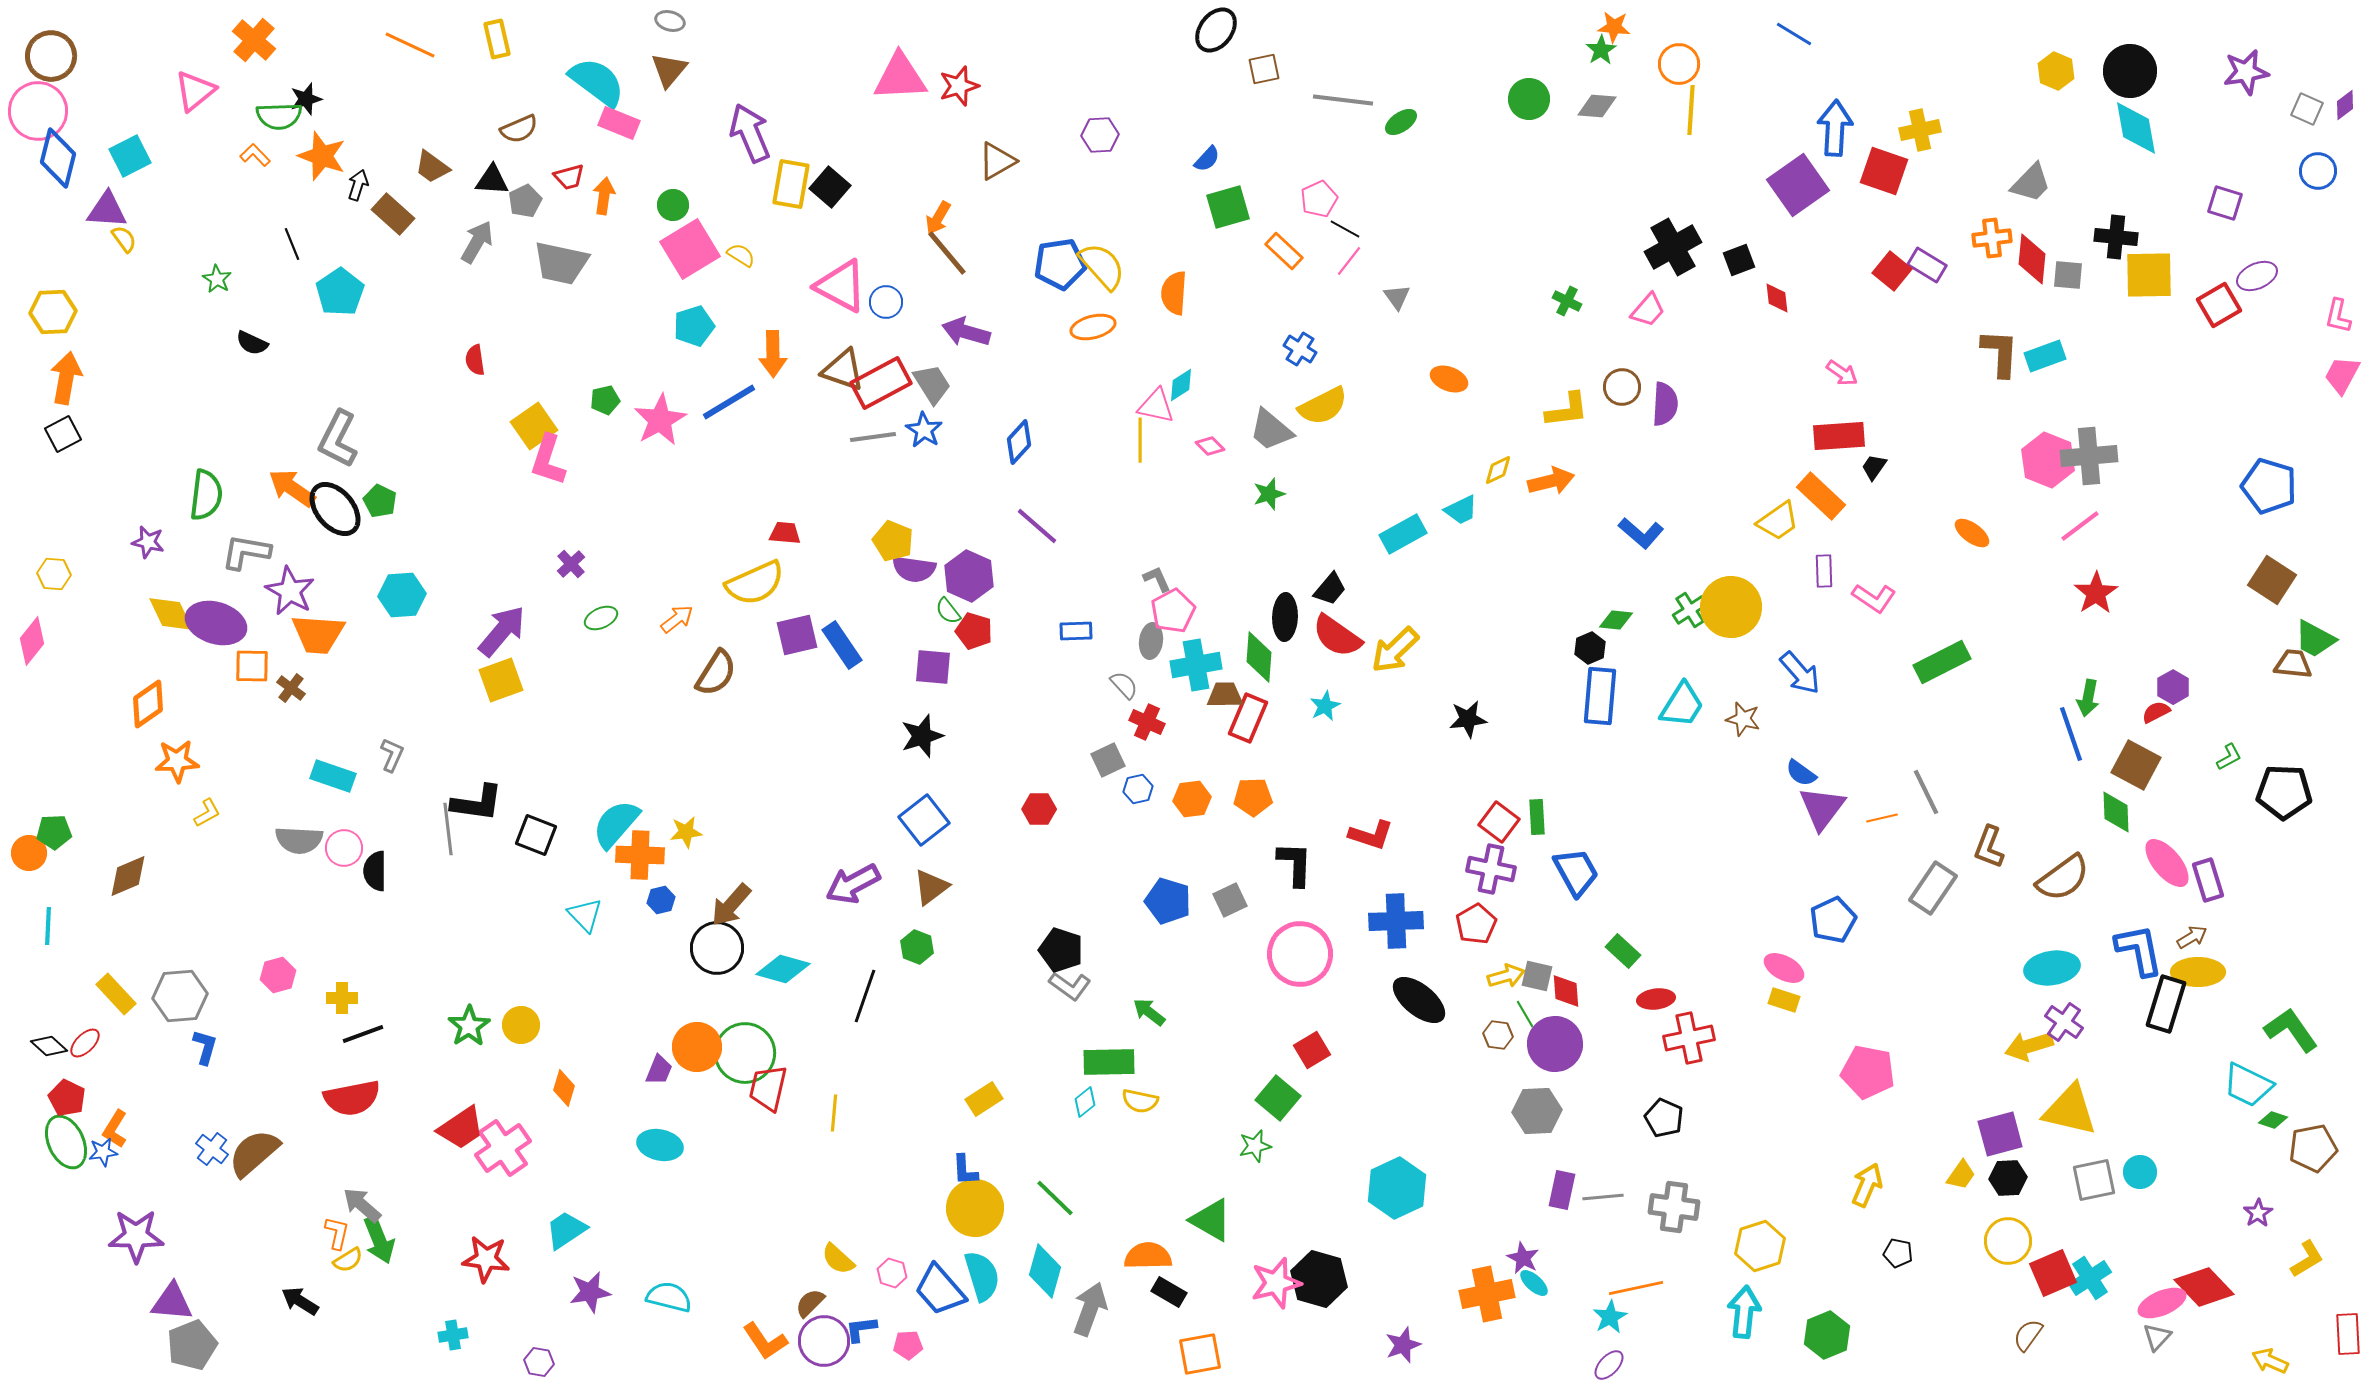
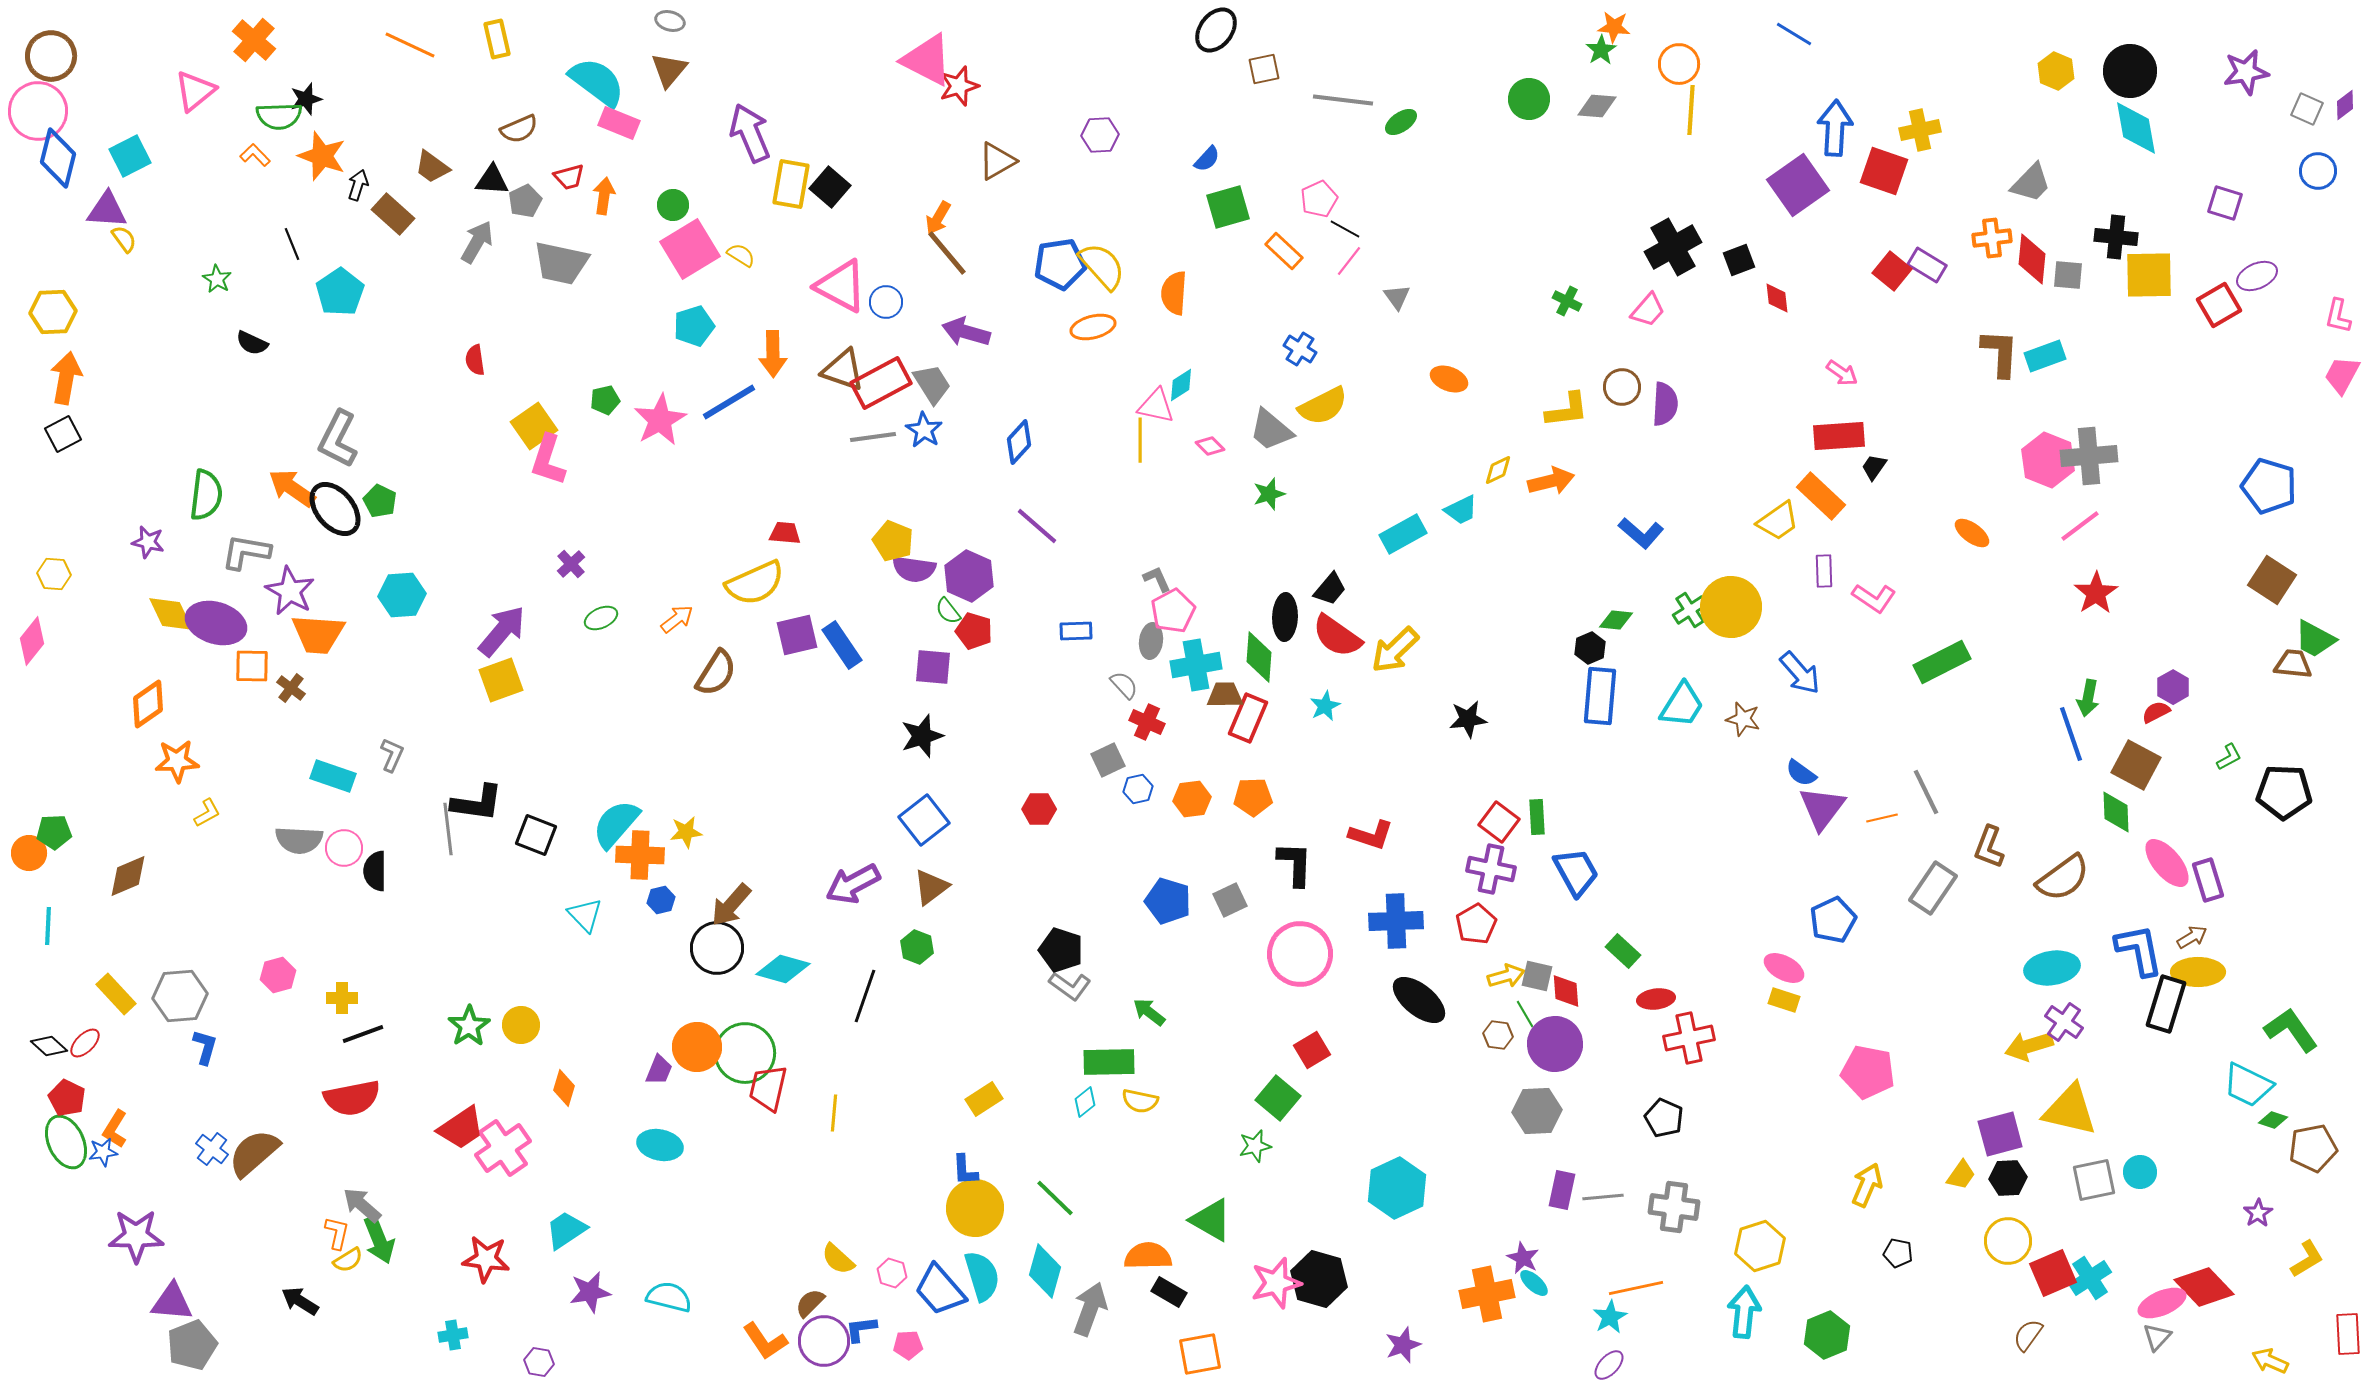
pink triangle at (900, 77): moved 27 px right, 17 px up; rotated 30 degrees clockwise
